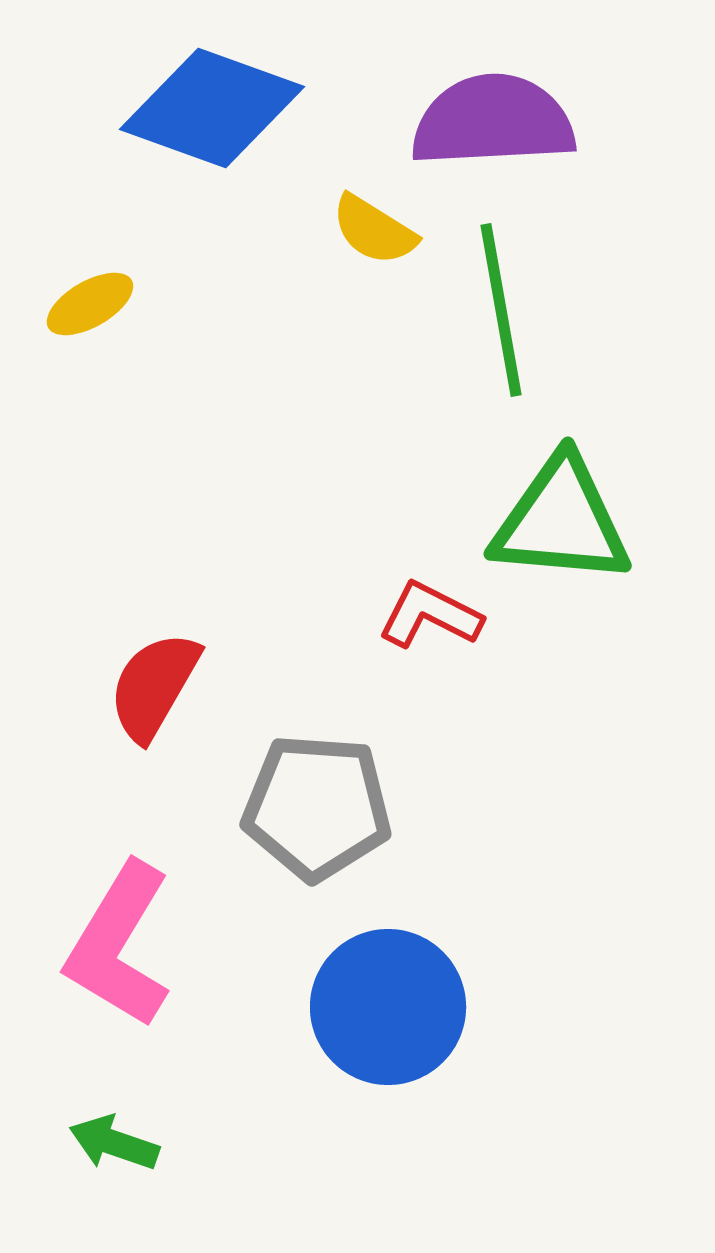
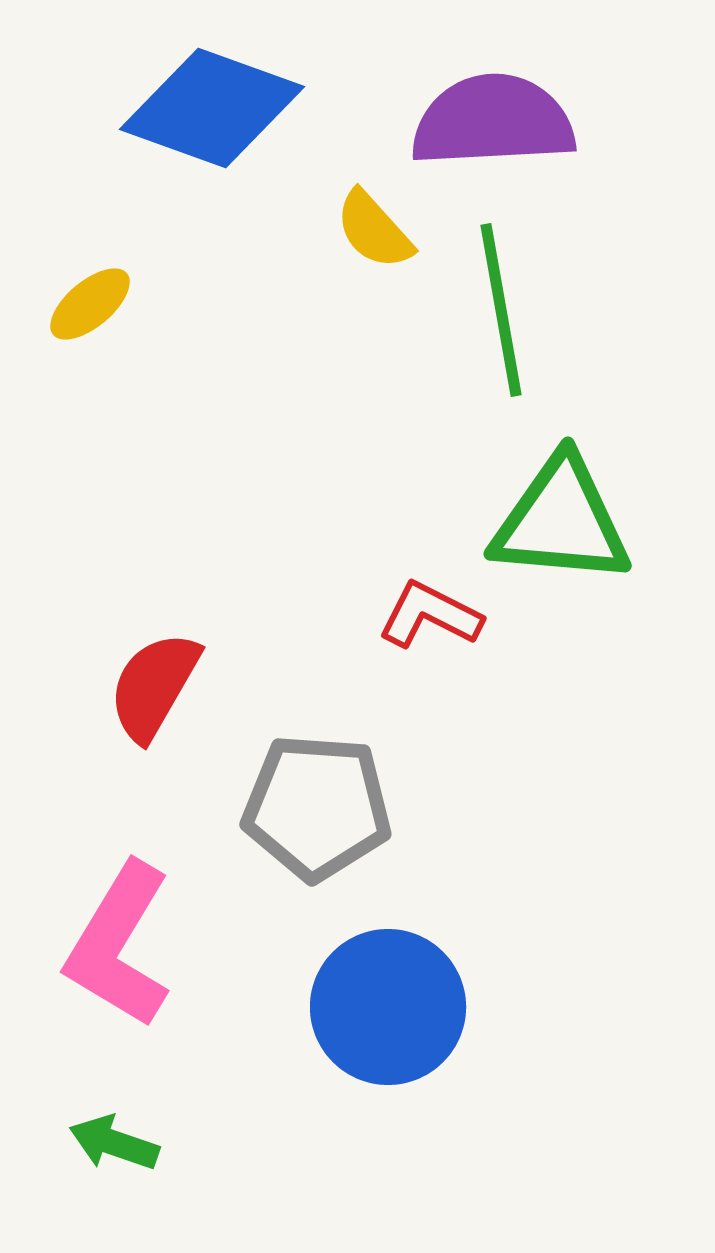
yellow semicircle: rotated 16 degrees clockwise
yellow ellipse: rotated 10 degrees counterclockwise
